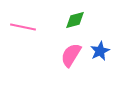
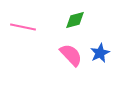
blue star: moved 2 px down
pink semicircle: rotated 105 degrees clockwise
